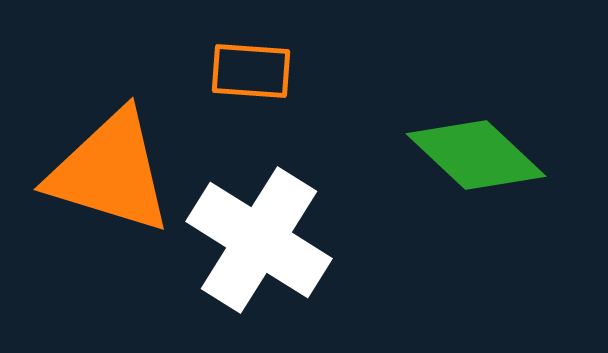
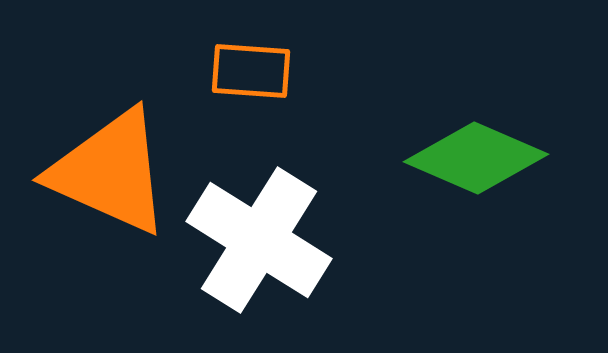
green diamond: moved 3 px down; rotated 20 degrees counterclockwise
orange triangle: rotated 7 degrees clockwise
